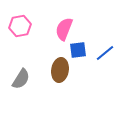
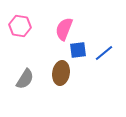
pink hexagon: rotated 20 degrees clockwise
blue line: moved 1 px left
brown ellipse: moved 1 px right, 3 px down
gray semicircle: moved 4 px right
